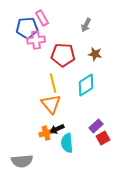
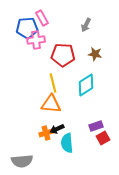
orange triangle: rotated 45 degrees counterclockwise
purple rectangle: rotated 24 degrees clockwise
